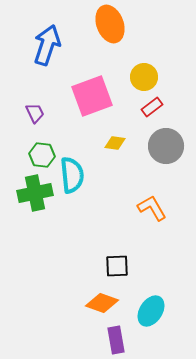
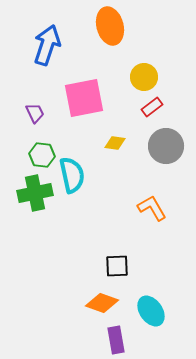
orange ellipse: moved 2 px down; rotated 6 degrees clockwise
pink square: moved 8 px left, 2 px down; rotated 9 degrees clockwise
cyan semicircle: rotated 6 degrees counterclockwise
cyan ellipse: rotated 68 degrees counterclockwise
